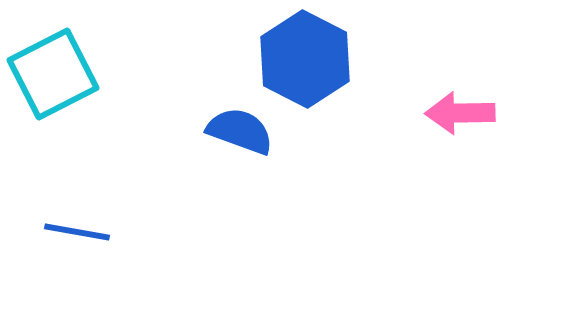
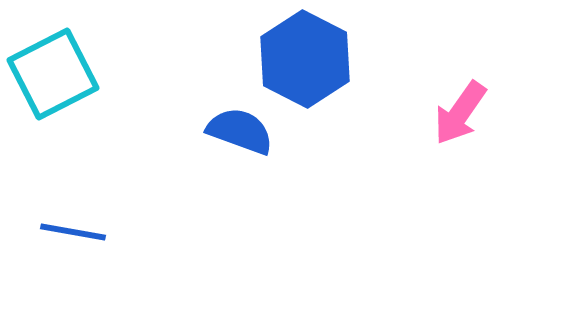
pink arrow: rotated 54 degrees counterclockwise
blue line: moved 4 px left
